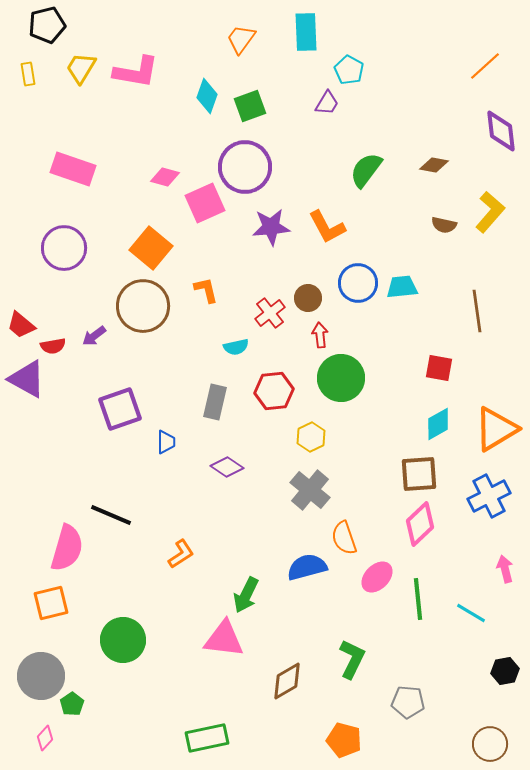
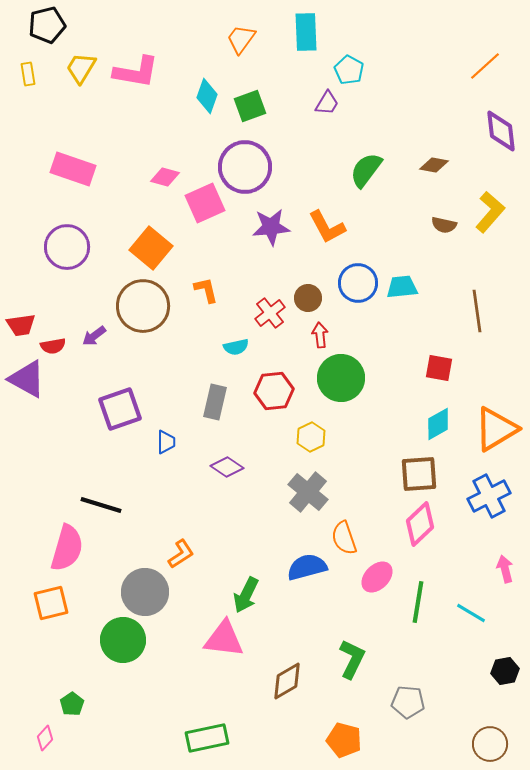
purple circle at (64, 248): moved 3 px right, 1 px up
red trapezoid at (21, 325): rotated 48 degrees counterclockwise
gray cross at (310, 490): moved 2 px left, 2 px down
black line at (111, 515): moved 10 px left, 10 px up; rotated 6 degrees counterclockwise
green line at (418, 599): moved 3 px down; rotated 15 degrees clockwise
gray circle at (41, 676): moved 104 px right, 84 px up
